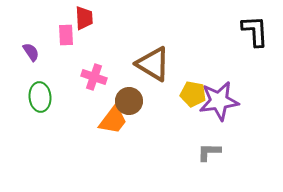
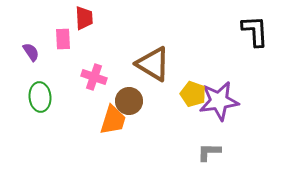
pink rectangle: moved 3 px left, 4 px down
yellow pentagon: rotated 10 degrees clockwise
orange trapezoid: rotated 20 degrees counterclockwise
